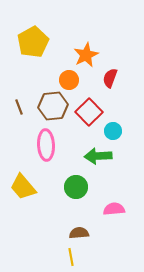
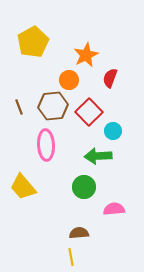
green circle: moved 8 px right
